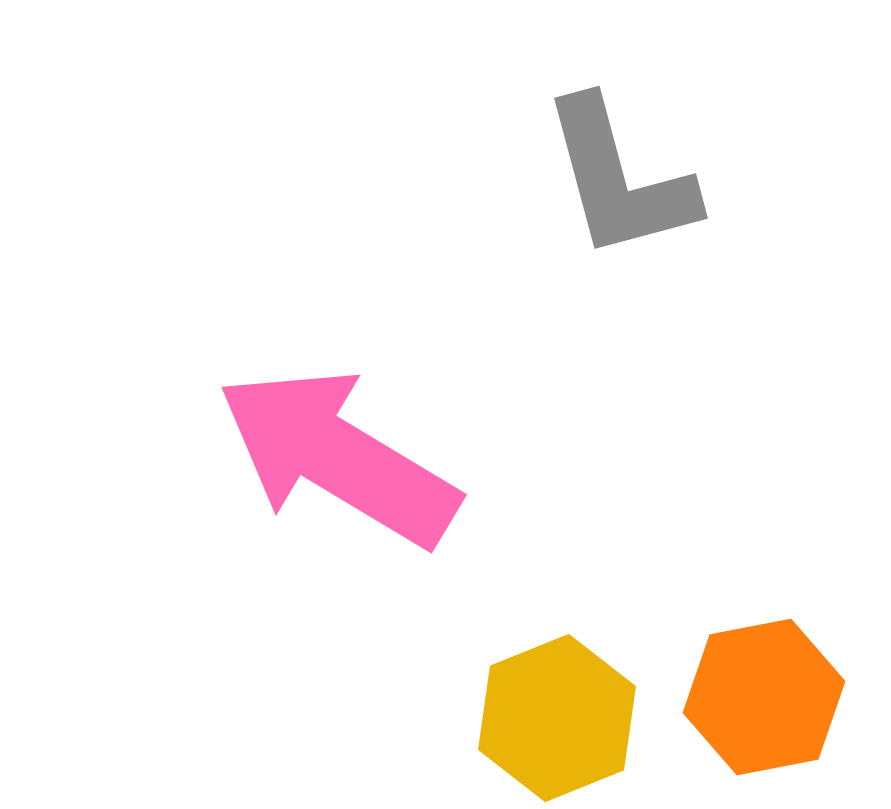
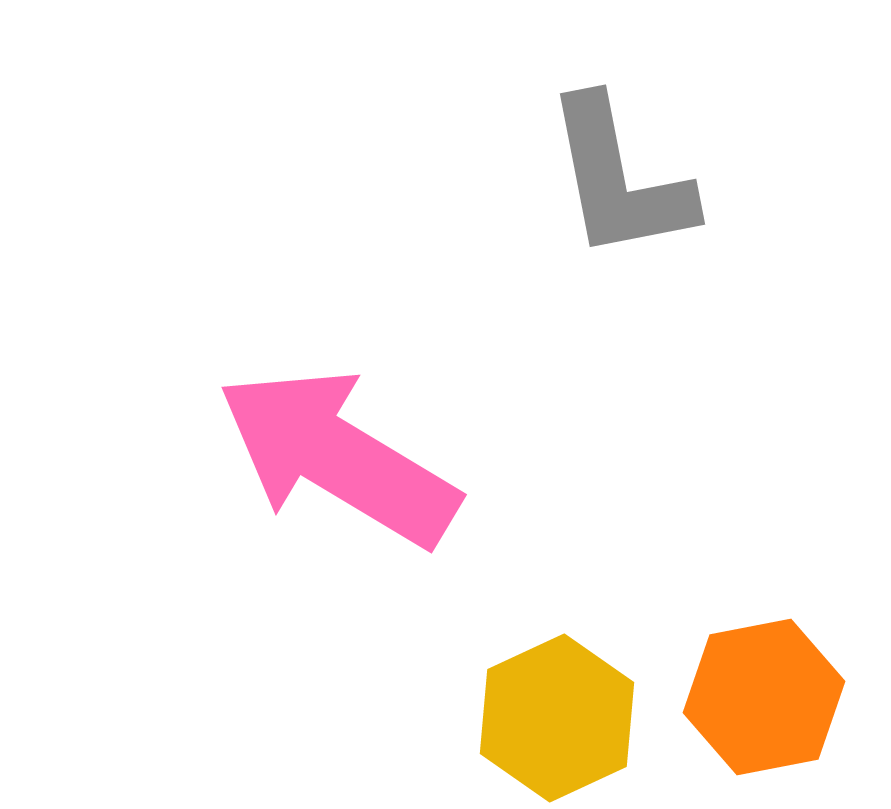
gray L-shape: rotated 4 degrees clockwise
yellow hexagon: rotated 3 degrees counterclockwise
